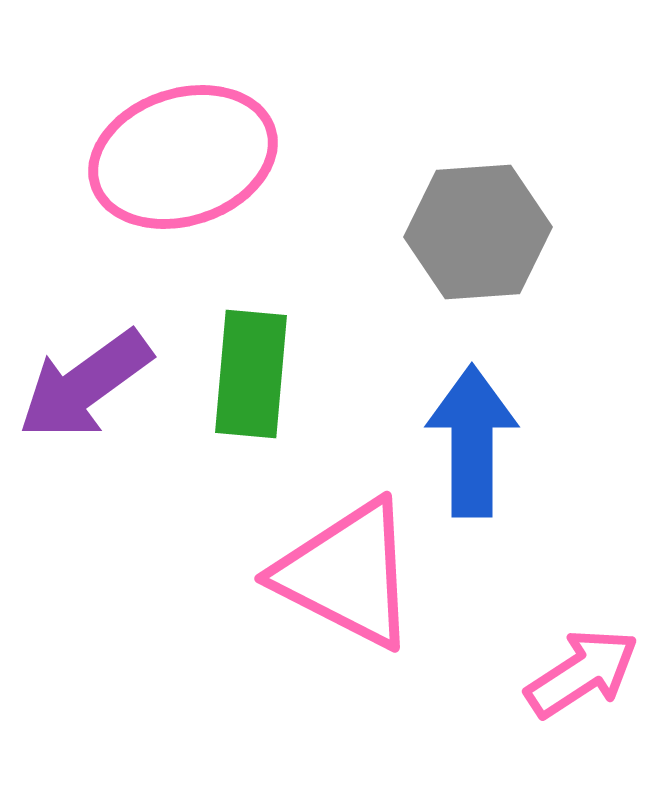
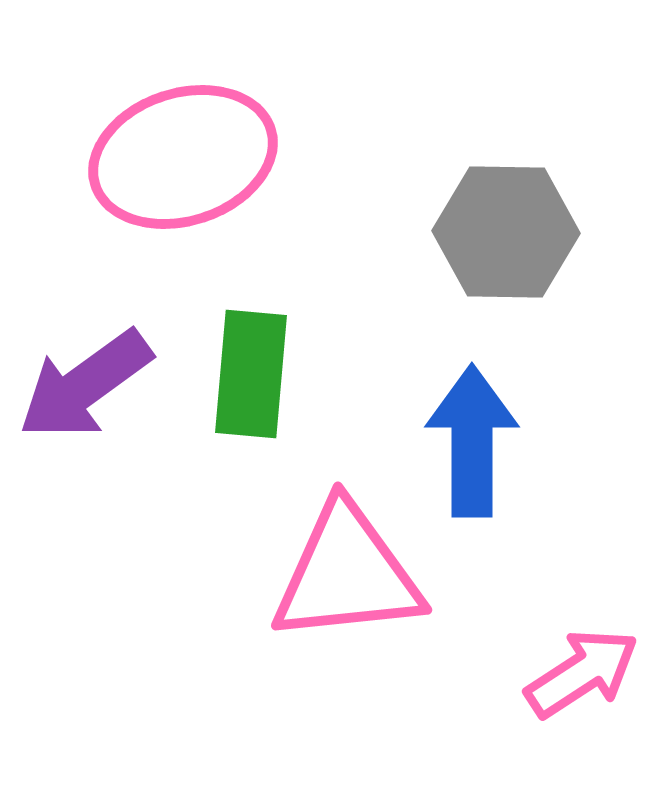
gray hexagon: moved 28 px right; rotated 5 degrees clockwise
pink triangle: rotated 33 degrees counterclockwise
